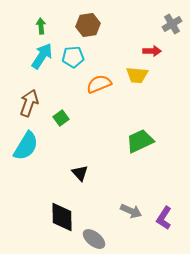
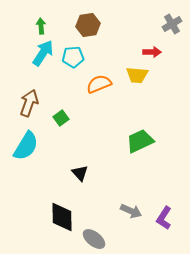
red arrow: moved 1 px down
cyan arrow: moved 1 px right, 3 px up
